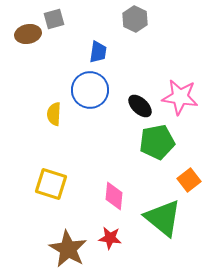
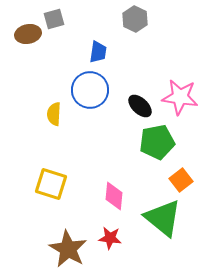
orange square: moved 8 px left
